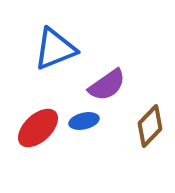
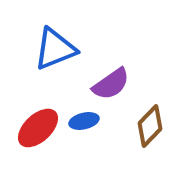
purple semicircle: moved 4 px right, 1 px up
